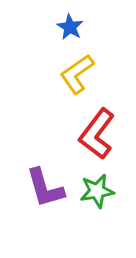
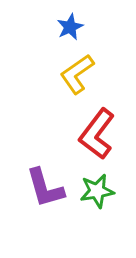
blue star: rotated 16 degrees clockwise
